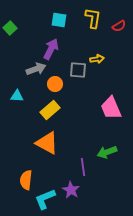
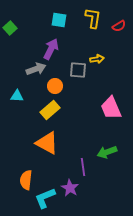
orange circle: moved 2 px down
purple star: moved 1 px left, 2 px up
cyan L-shape: moved 1 px up
